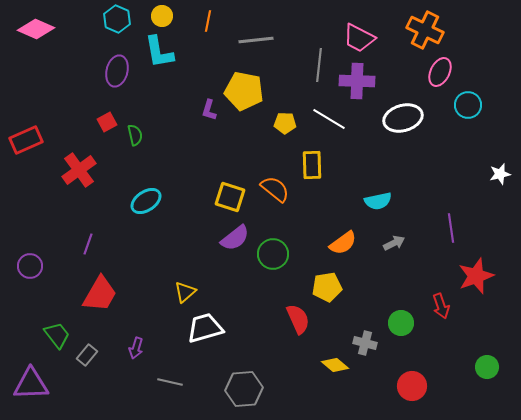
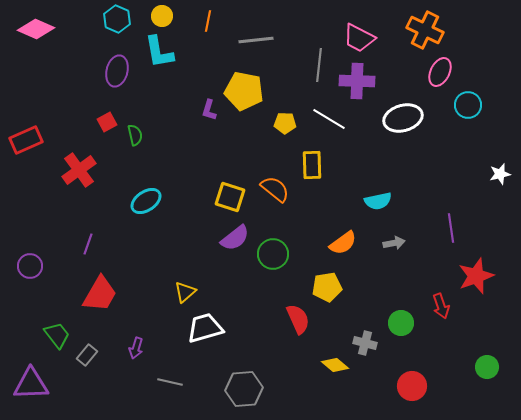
gray arrow at (394, 243): rotated 15 degrees clockwise
